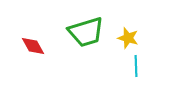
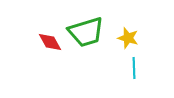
red diamond: moved 17 px right, 4 px up
cyan line: moved 2 px left, 2 px down
